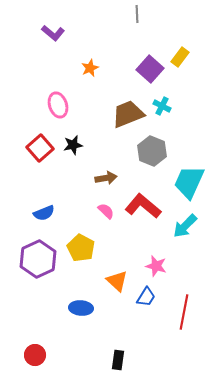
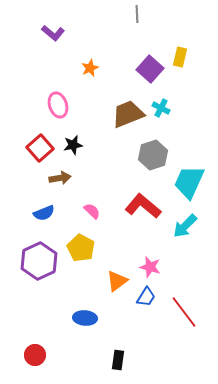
yellow rectangle: rotated 24 degrees counterclockwise
cyan cross: moved 1 px left, 2 px down
gray hexagon: moved 1 px right, 4 px down; rotated 20 degrees clockwise
brown arrow: moved 46 px left
pink semicircle: moved 14 px left
purple hexagon: moved 1 px right, 2 px down
pink star: moved 6 px left, 1 px down
orange triangle: rotated 40 degrees clockwise
blue ellipse: moved 4 px right, 10 px down
red line: rotated 48 degrees counterclockwise
